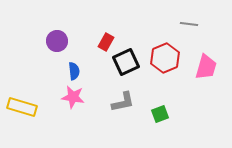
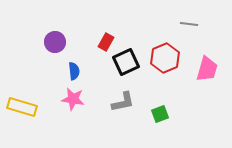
purple circle: moved 2 px left, 1 px down
pink trapezoid: moved 1 px right, 2 px down
pink star: moved 2 px down
